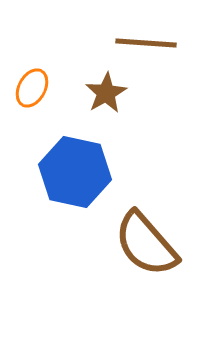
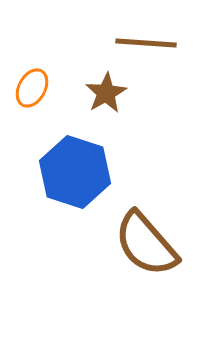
blue hexagon: rotated 6 degrees clockwise
